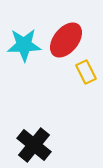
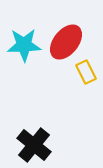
red ellipse: moved 2 px down
